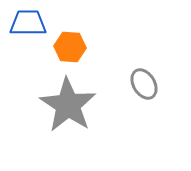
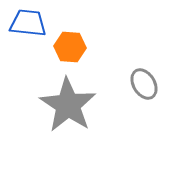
blue trapezoid: rotated 6 degrees clockwise
